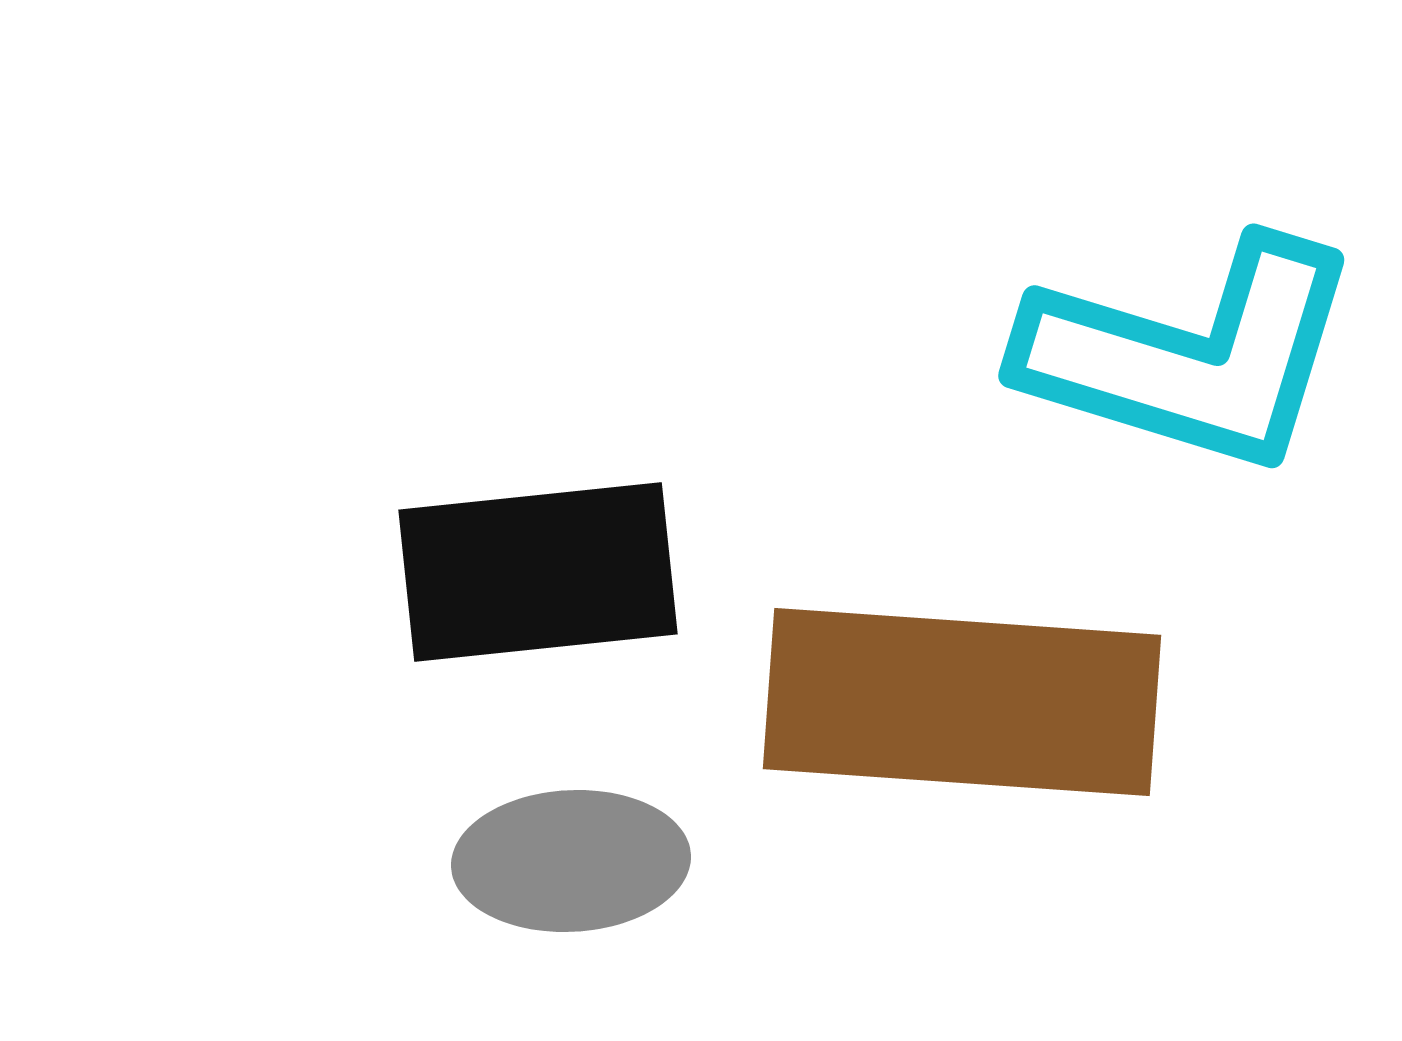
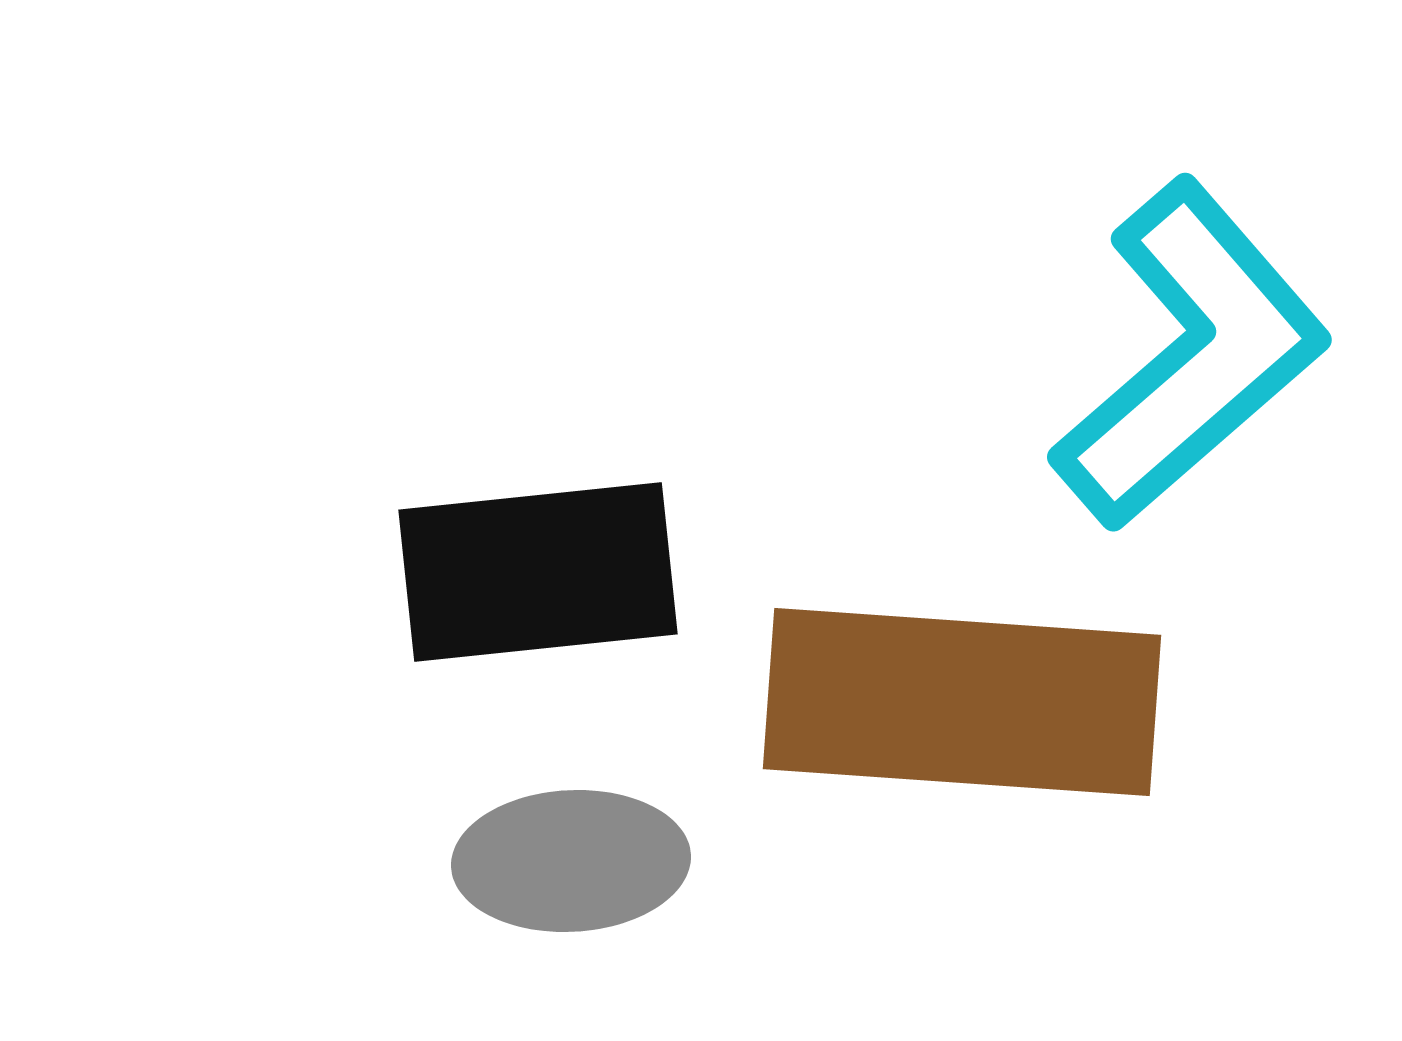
cyan L-shape: rotated 58 degrees counterclockwise
